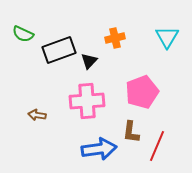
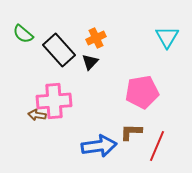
green semicircle: rotated 15 degrees clockwise
orange cross: moved 19 px left; rotated 12 degrees counterclockwise
black rectangle: rotated 68 degrees clockwise
black triangle: moved 1 px right, 1 px down
pink pentagon: rotated 12 degrees clockwise
pink cross: moved 33 px left
brown L-shape: rotated 85 degrees clockwise
blue arrow: moved 3 px up
